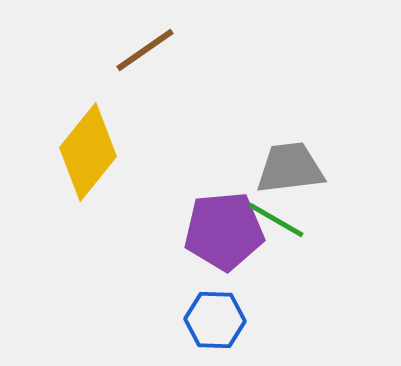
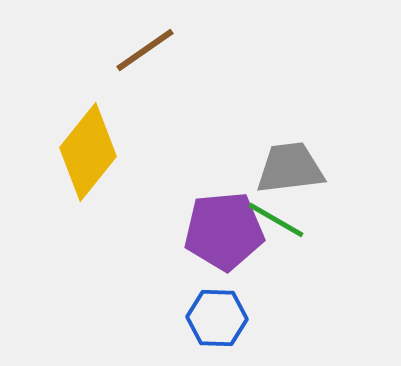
blue hexagon: moved 2 px right, 2 px up
